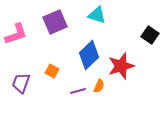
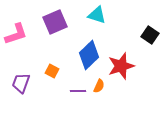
purple line: rotated 14 degrees clockwise
